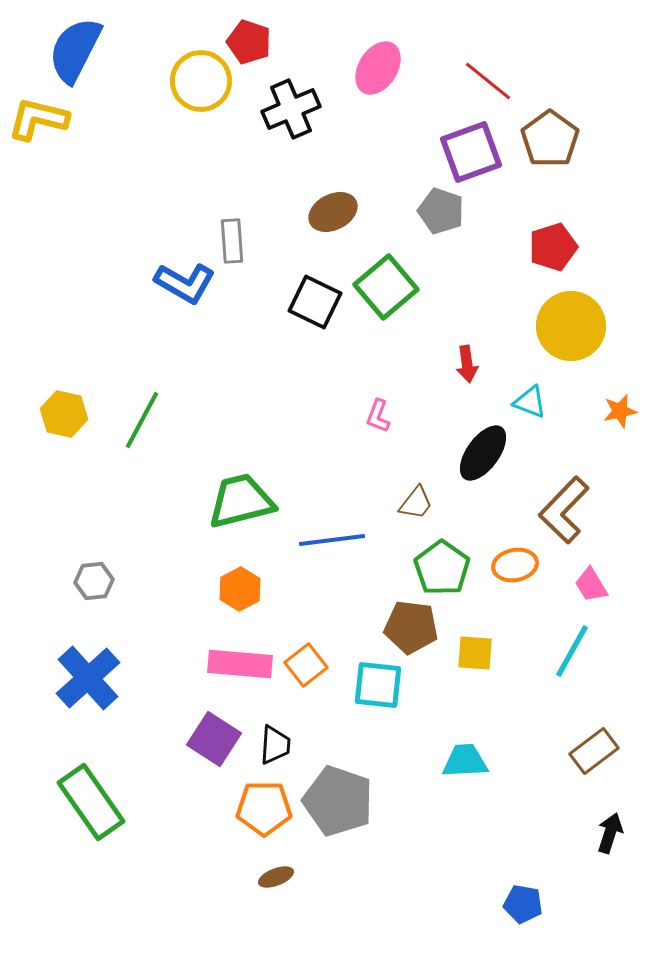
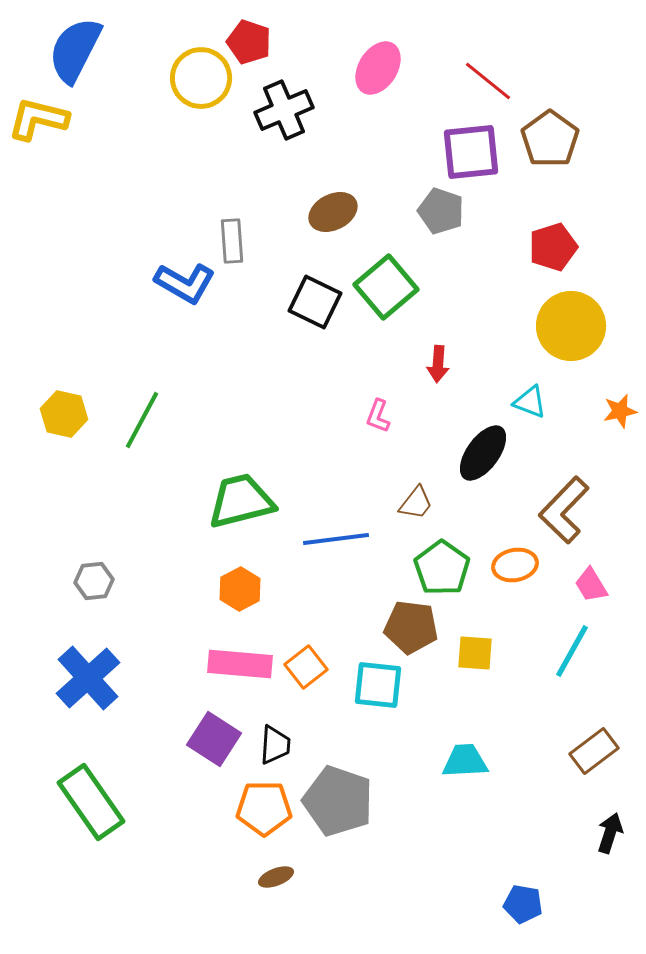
yellow circle at (201, 81): moved 3 px up
black cross at (291, 109): moved 7 px left, 1 px down
purple square at (471, 152): rotated 14 degrees clockwise
red arrow at (467, 364): moved 29 px left; rotated 12 degrees clockwise
blue line at (332, 540): moved 4 px right, 1 px up
orange square at (306, 665): moved 2 px down
